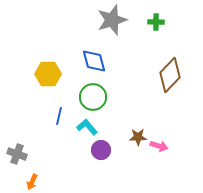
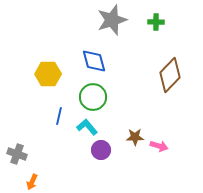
brown star: moved 3 px left
